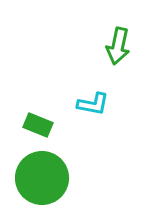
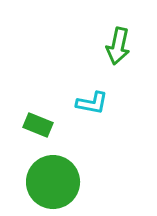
cyan L-shape: moved 1 px left, 1 px up
green circle: moved 11 px right, 4 px down
